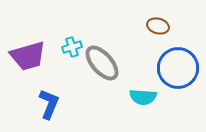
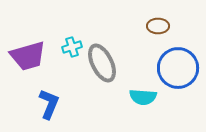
brown ellipse: rotated 15 degrees counterclockwise
gray ellipse: rotated 15 degrees clockwise
